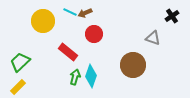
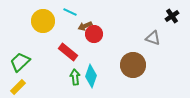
brown arrow: moved 13 px down
green arrow: rotated 21 degrees counterclockwise
